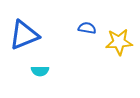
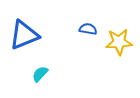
blue semicircle: moved 1 px right, 1 px down
cyan semicircle: moved 3 px down; rotated 132 degrees clockwise
